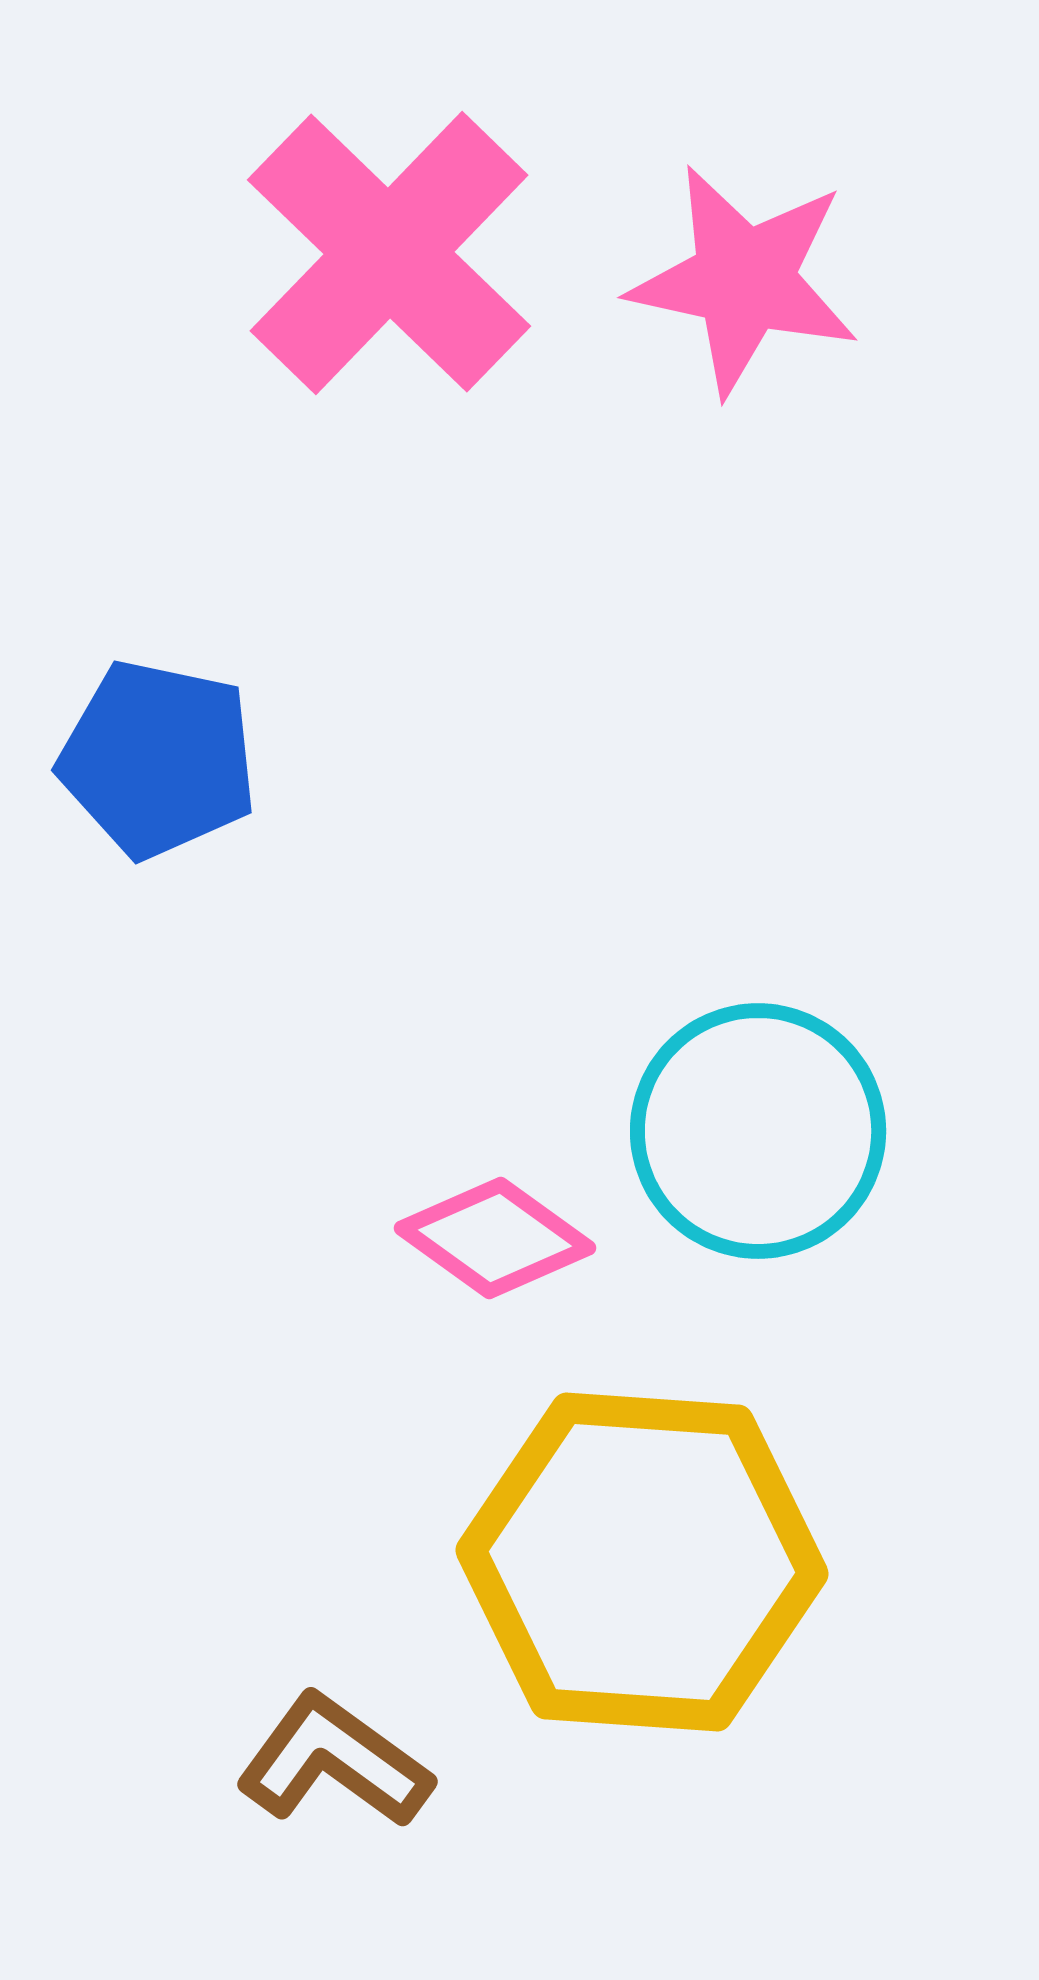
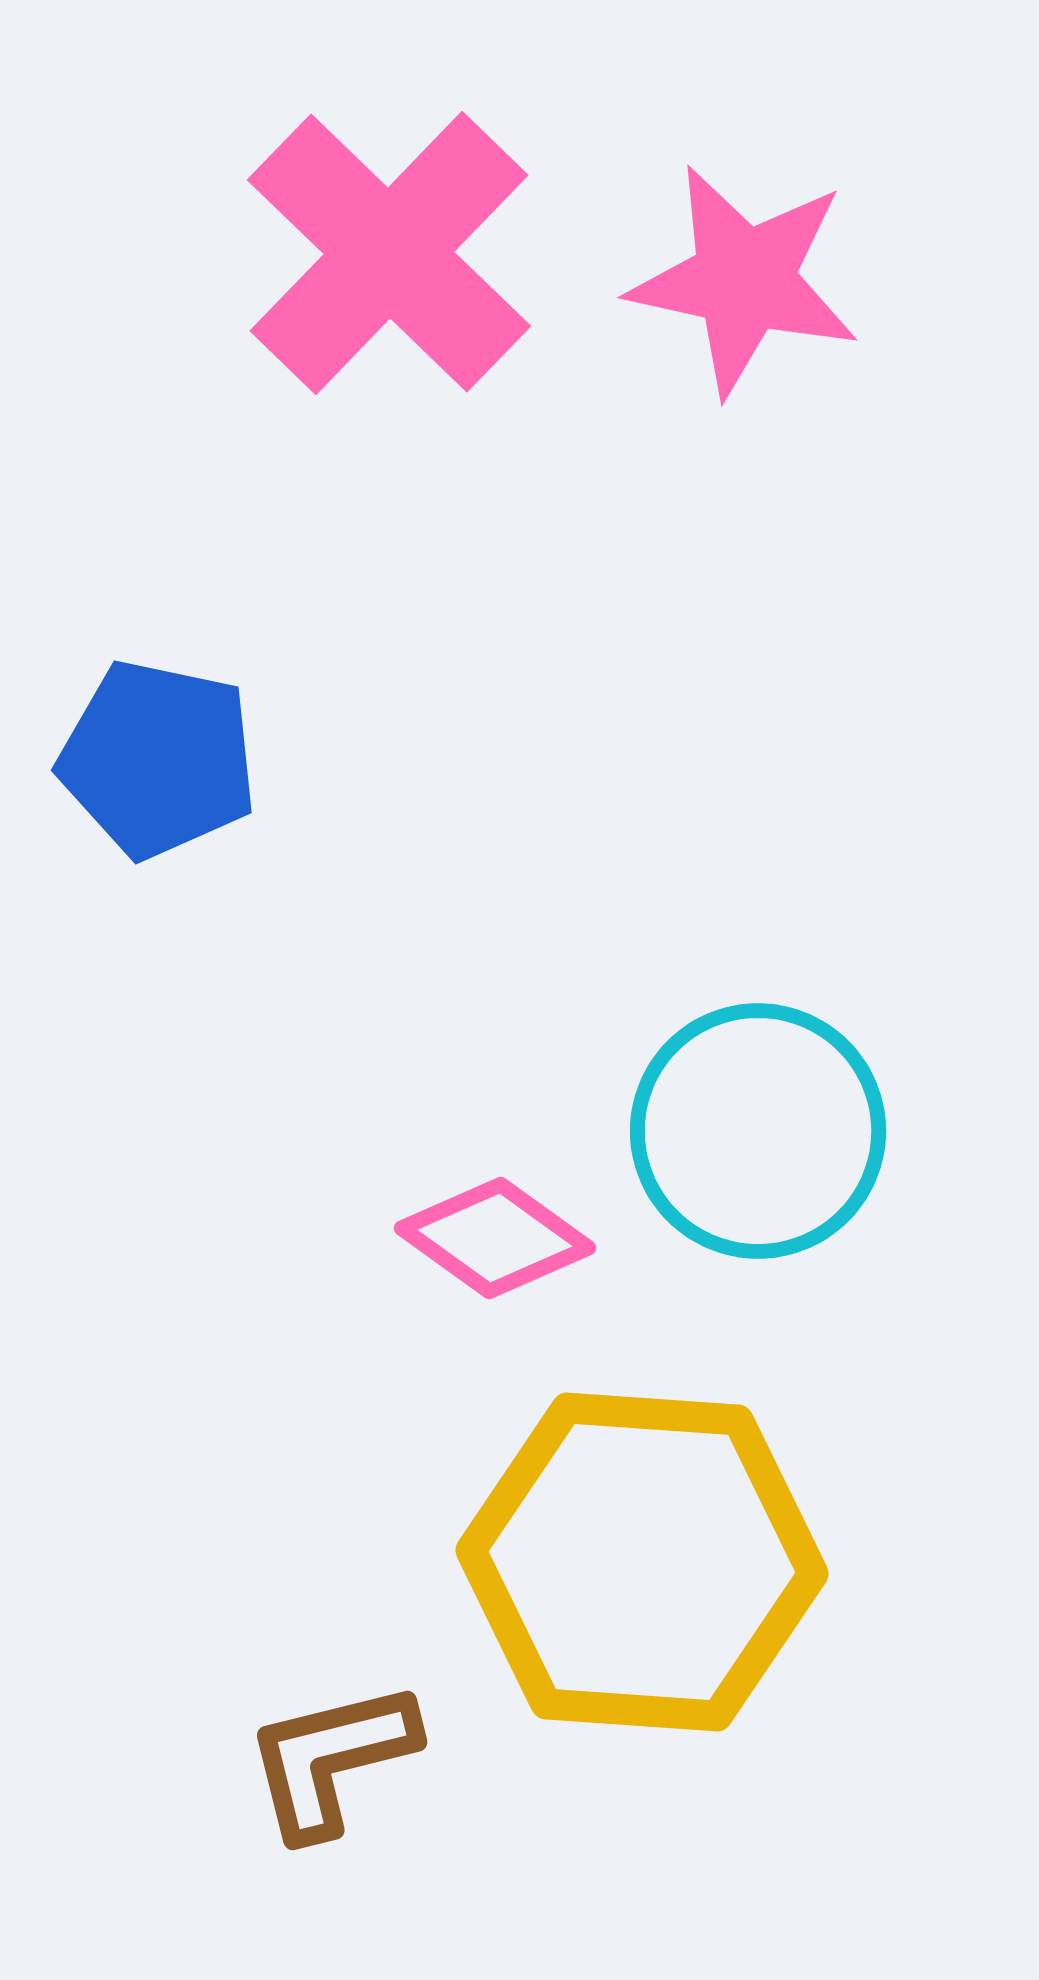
brown L-shape: moved 3 px left, 2 px up; rotated 50 degrees counterclockwise
